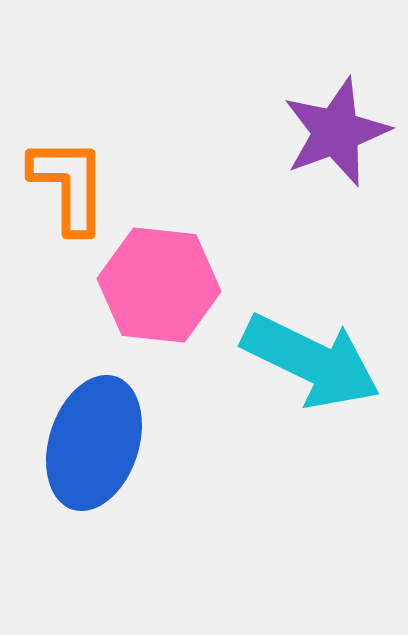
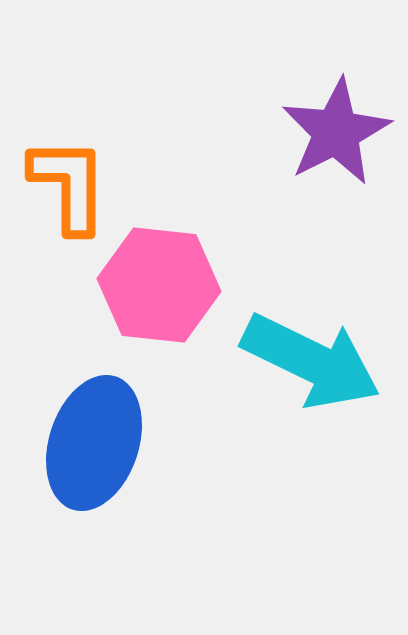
purple star: rotated 7 degrees counterclockwise
